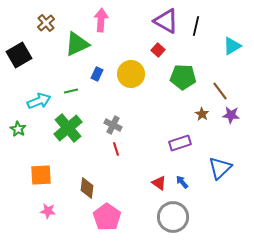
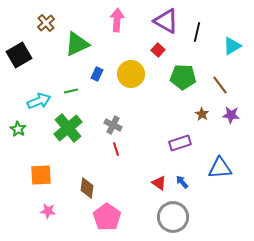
pink arrow: moved 16 px right
black line: moved 1 px right, 6 px down
brown line: moved 6 px up
blue triangle: rotated 40 degrees clockwise
